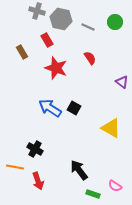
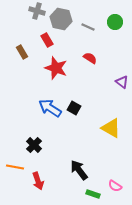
red semicircle: rotated 24 degrees counterclockwise
black cross: moved 1 px left, 4 px up; rotated 14 degrees clockwise
